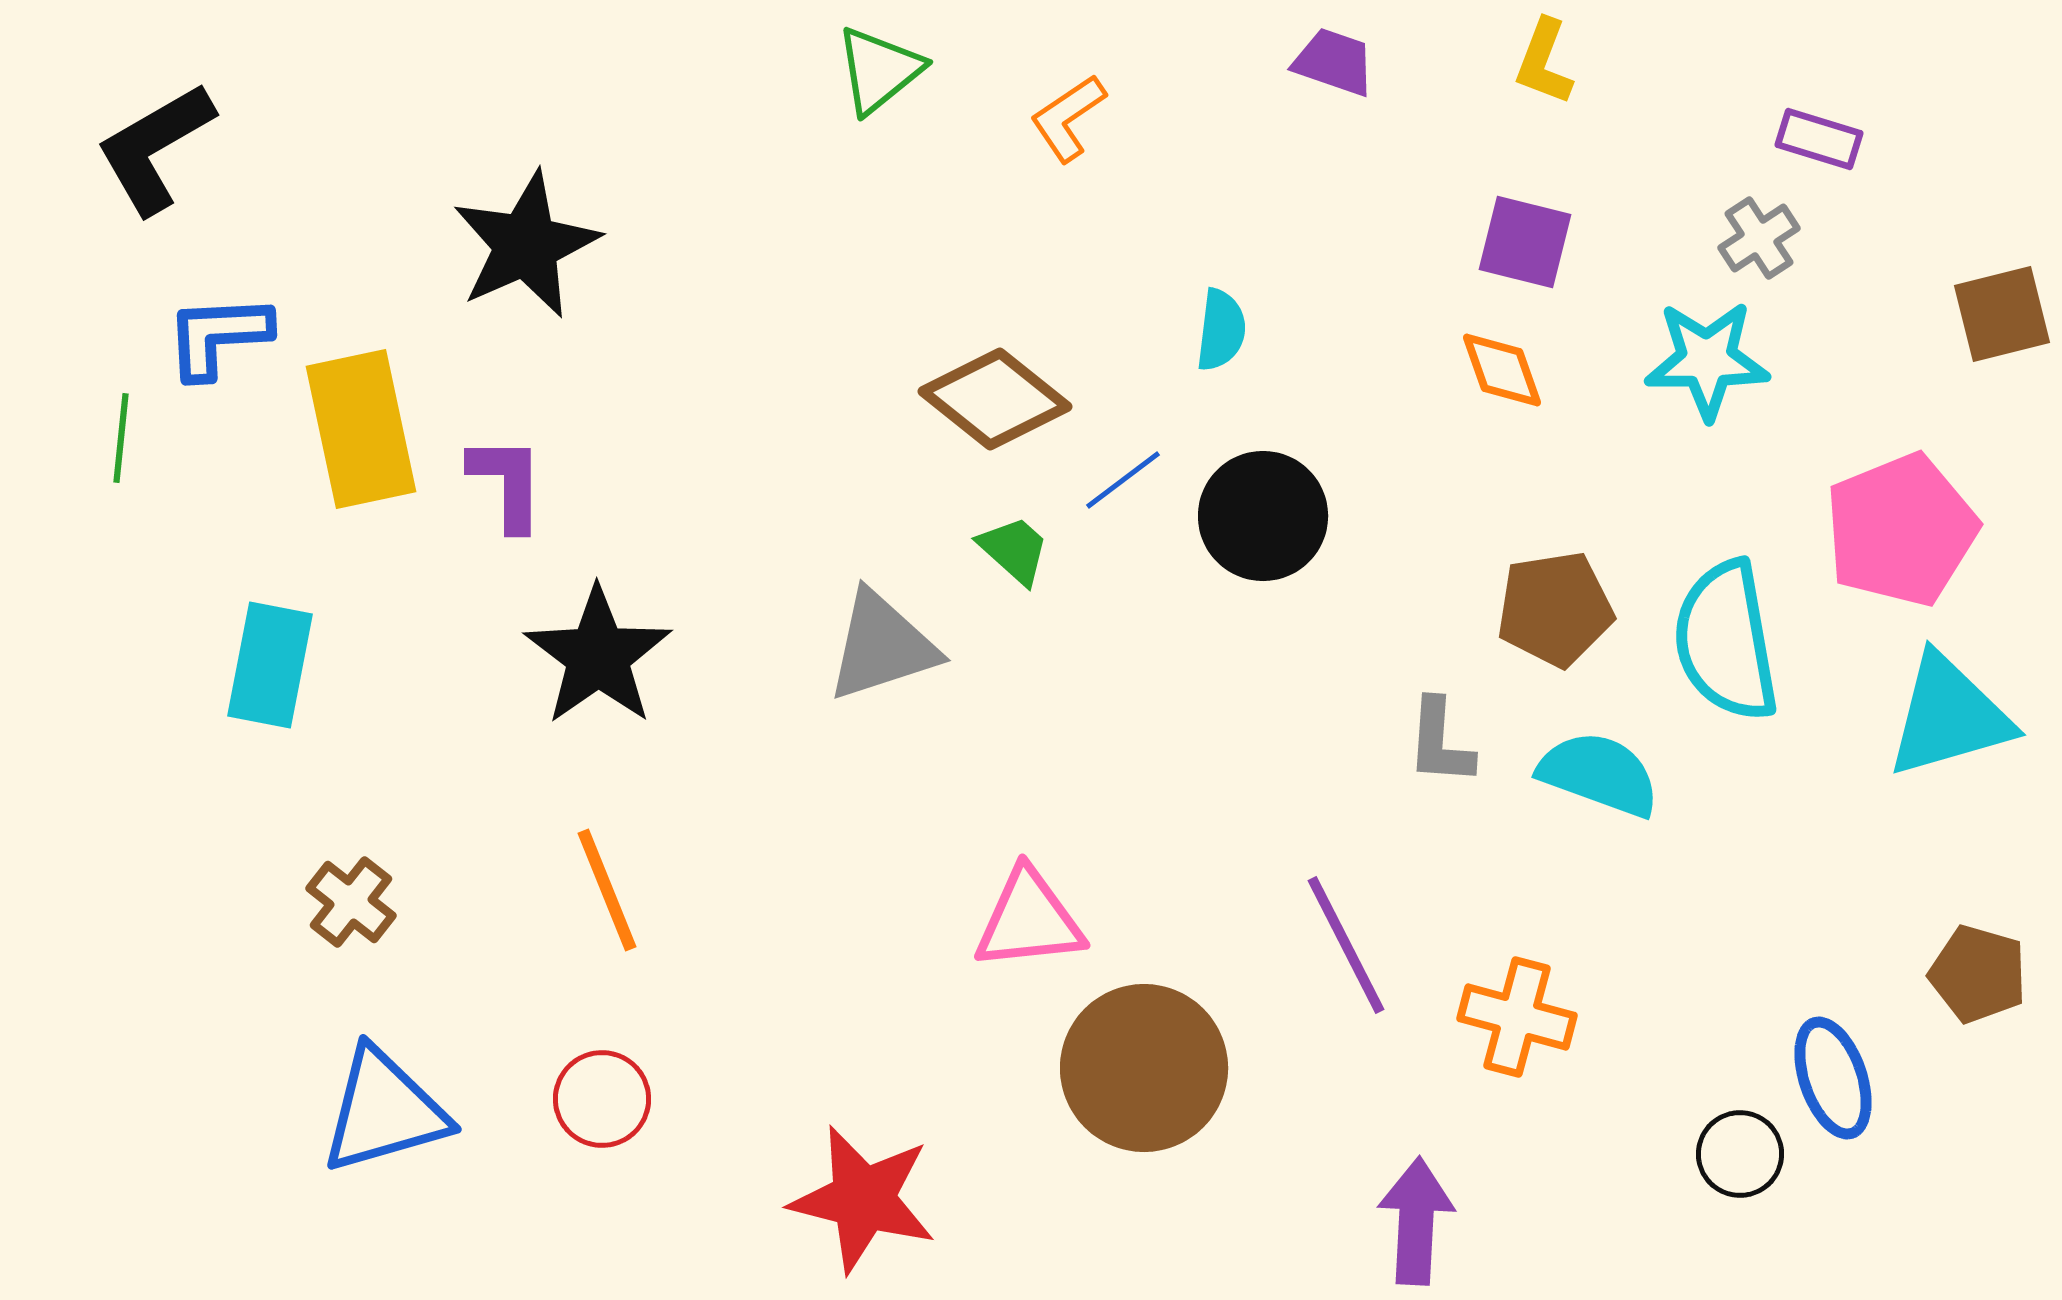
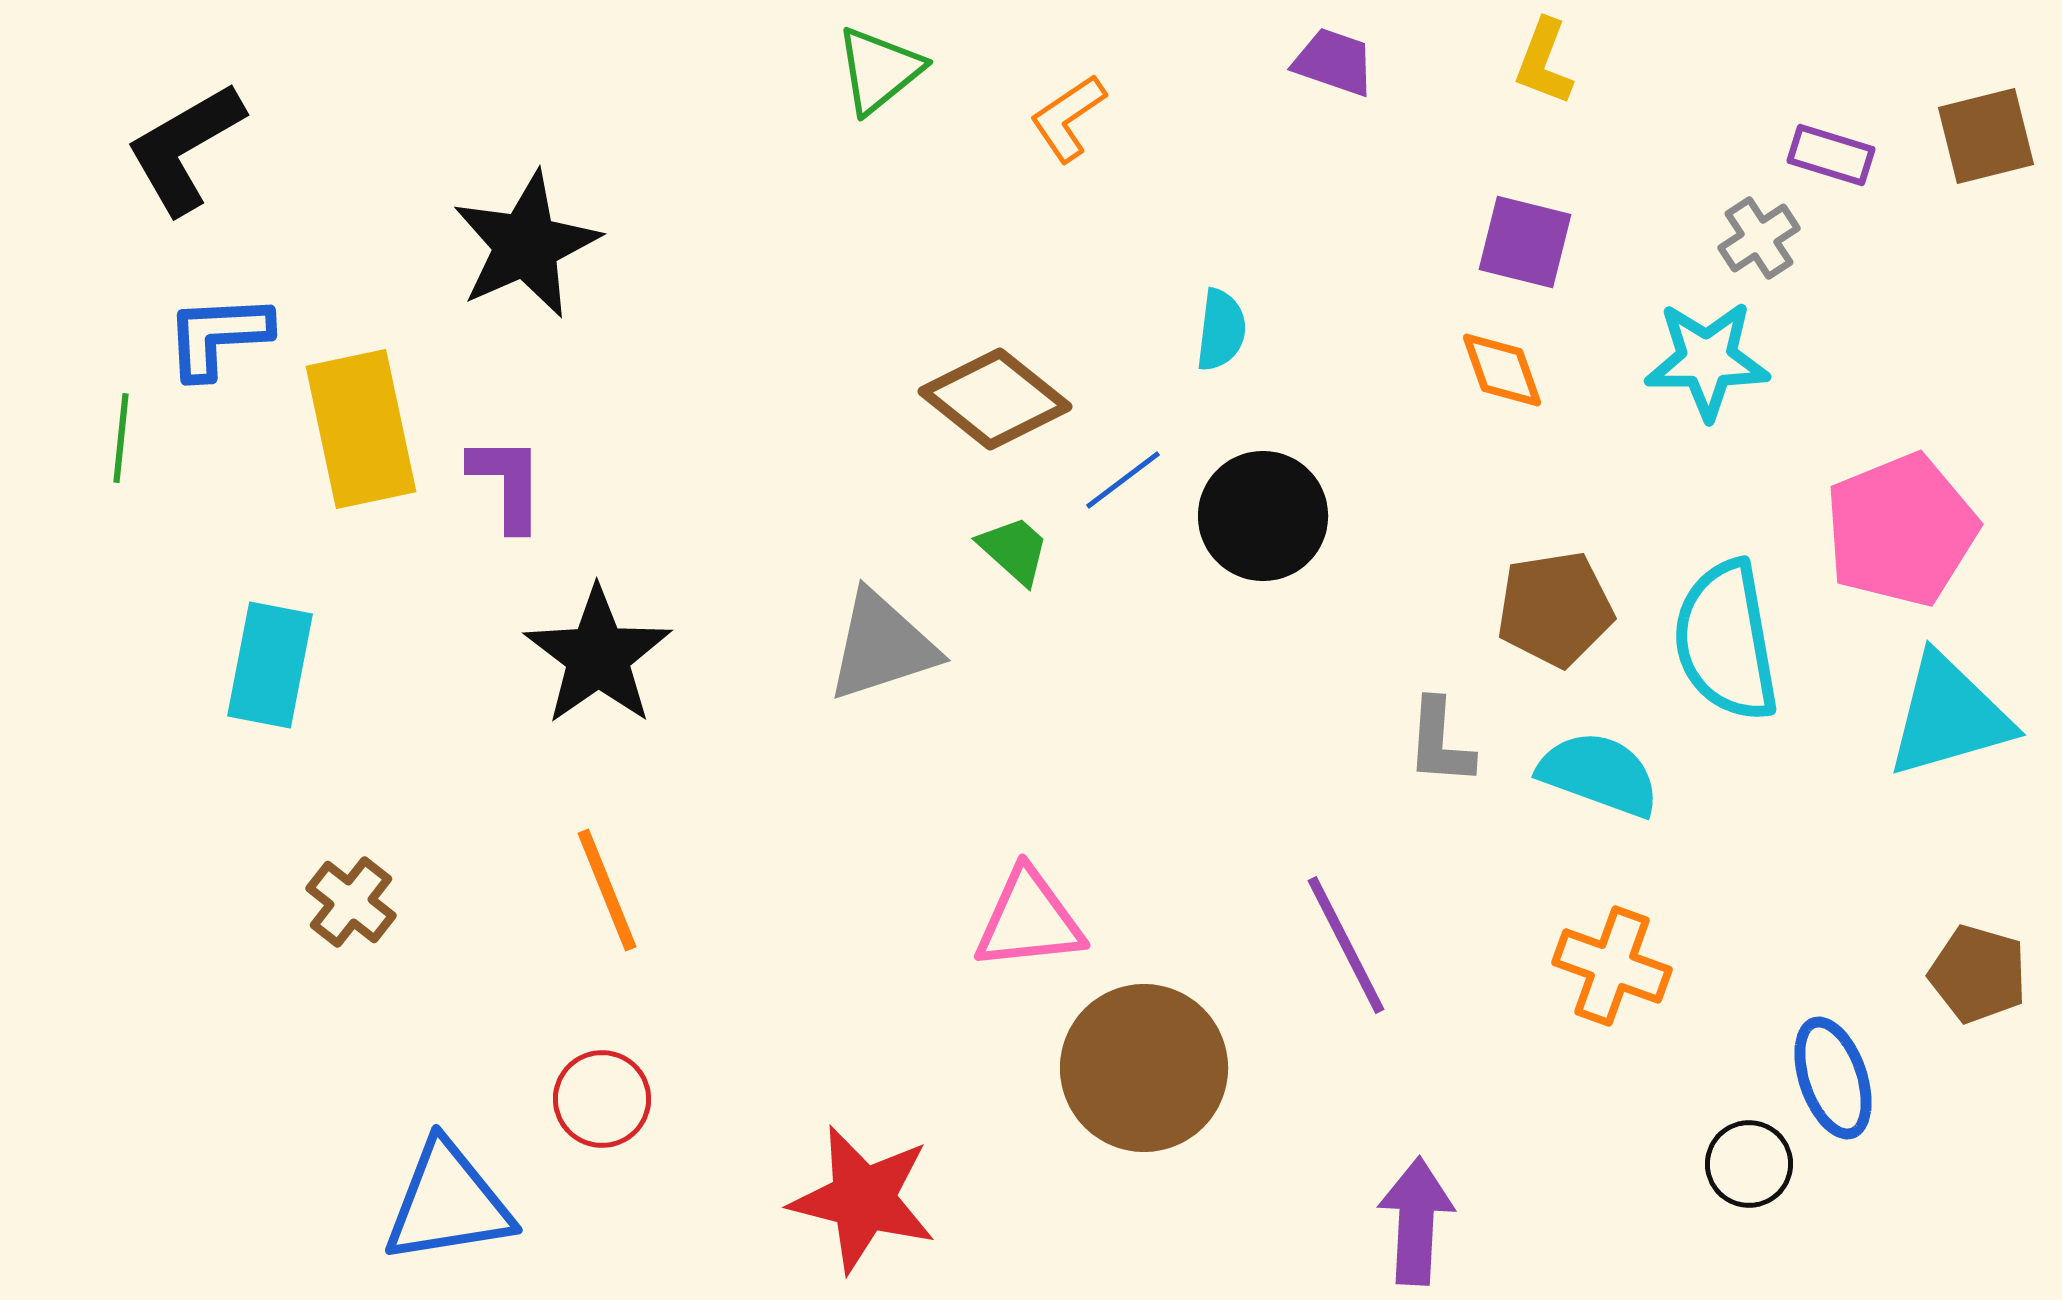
purple rectangle at (1819, 139): moved 12 px right, 16 px down
black L-shape at (155, 148): moved 30 px right
brown square at (2002, 314): moved 16 px left, 178 px up
orange cross at (1517, 1017): moved 95 px right, 51 px up; rotated 5 degrees clockwise
blue triangle at (384, 1111): moved 64 px right, 92 px down; rotated 7 degrees clockwise
black circle at (1740, 1154): moved 9 px right, 10 px down
